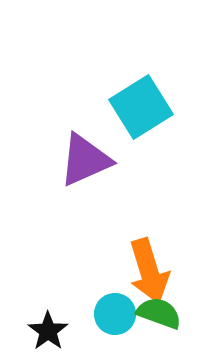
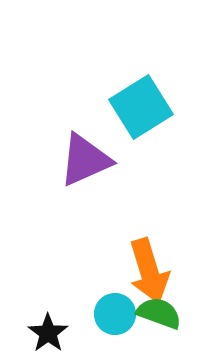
black star: moved 2 px down
